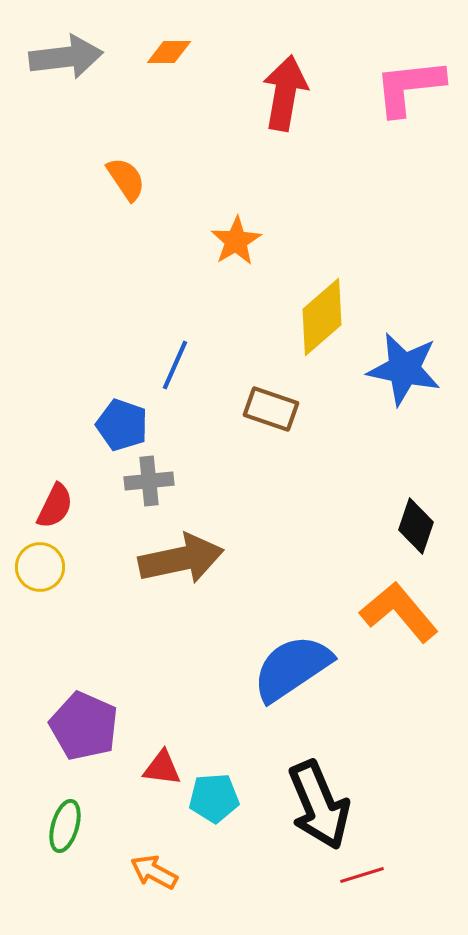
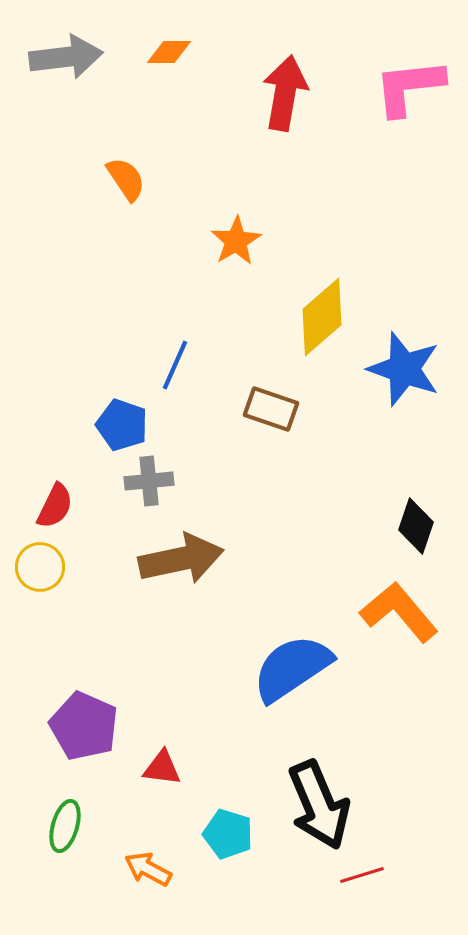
blue star: rotated 8 degrees clockwise
cyan pentagon: moved 14 px right, 36 px down; rotated 21 degrees clockwise
orange arrow: moved 6 px left, 3 px up
